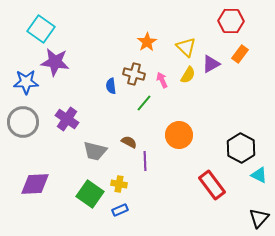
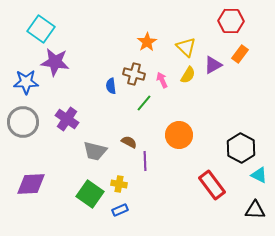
purple triangle: moved 2 px right, 1 px down
purple diamond: moved 4 px left
black triangle: moved 4 px left, 8 px up; rotated 50 degrees clockwise
